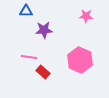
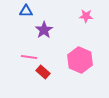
purple star: rotated 30 degrees counterclockwise
